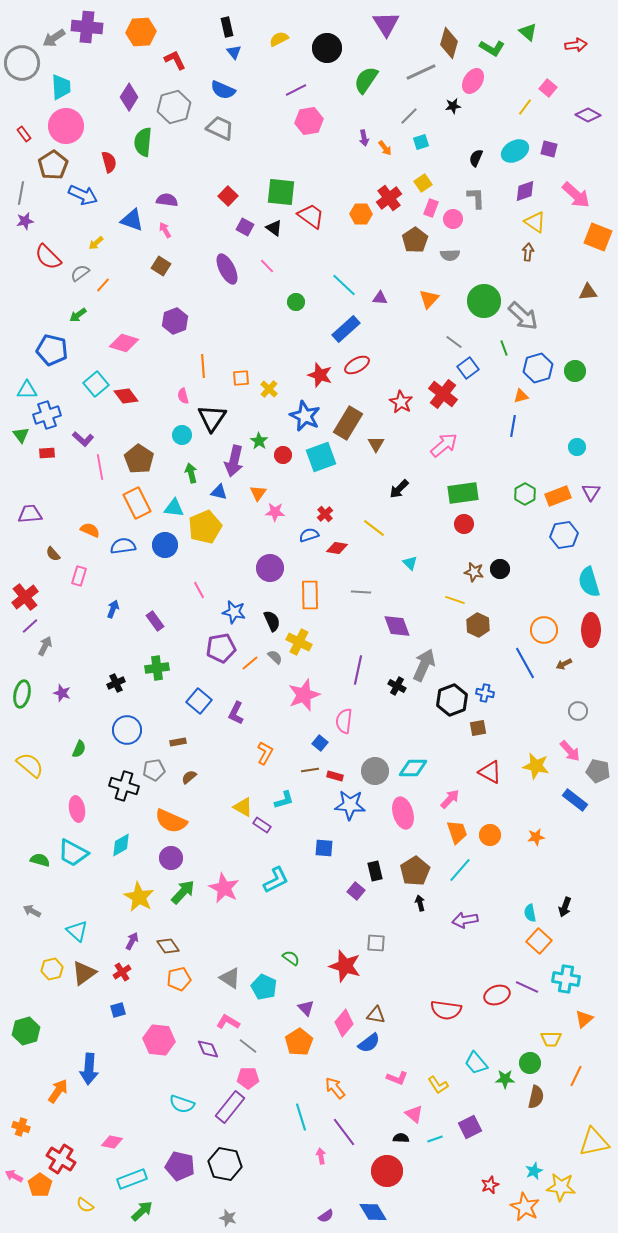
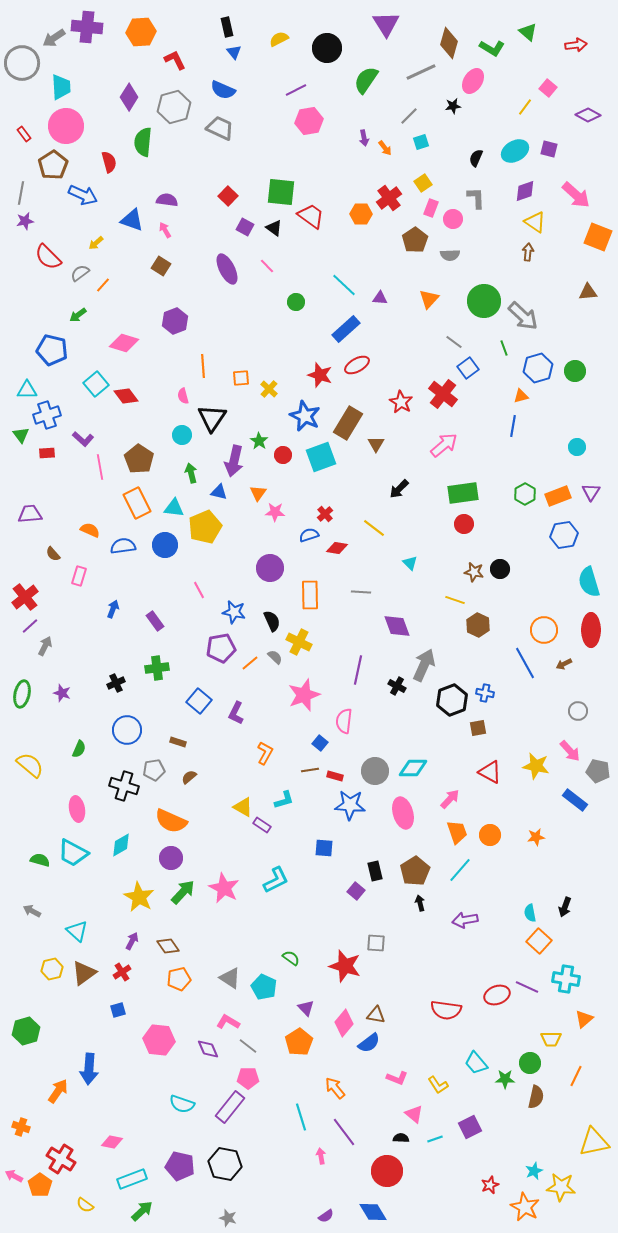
brown rectangle at (178, 742): rotated 28 degrees clockwise
